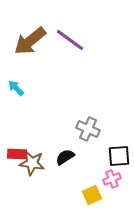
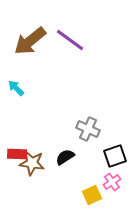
black square: moved 4 px left; rotated 15 degrees counterclockwise
pink cross: moved 3 px down; rotated 12 degrees counterclockwise
